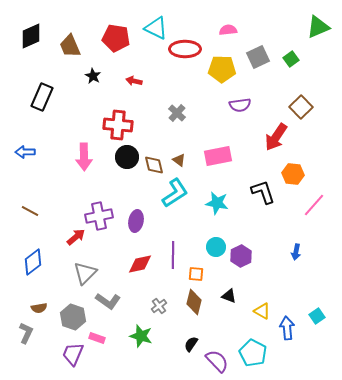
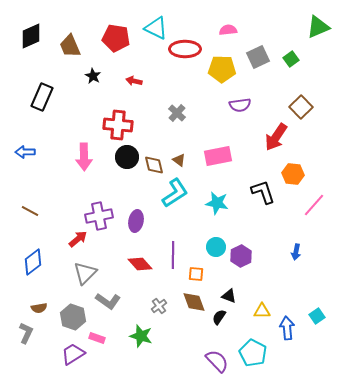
red arrow at (76, 237): moved 2 px right, 2 px down
red diamond at (140, 264): rotated 60 degrees clockwise
brown diamond at (194, 302): rotated 35 degrees counterclockwise
yellow triangle at (262, 311): rotated 30 degrees counterclockwise
black semicircle at (191, 344): moved 28 px right, 27 px up
purple trapezoid at (73, 354): rotated 35 degrees clockwise
